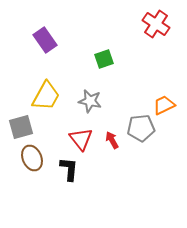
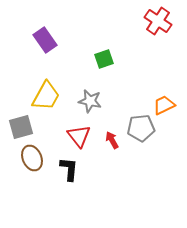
red cross: moved 2 px right, 3 px up
red triangle: moved 2 px left, 3 px up
